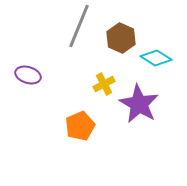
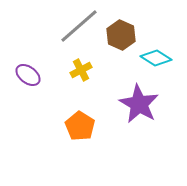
gray line: rotated 27 degrees clockwise
brown hexagon: moved 3 px up
purple ellipse: rotated 20 degrees clockwise
yellow cross: moved 23 px left, 14 px up
orange pentagon: rotated 16 degrees counterclockwise
